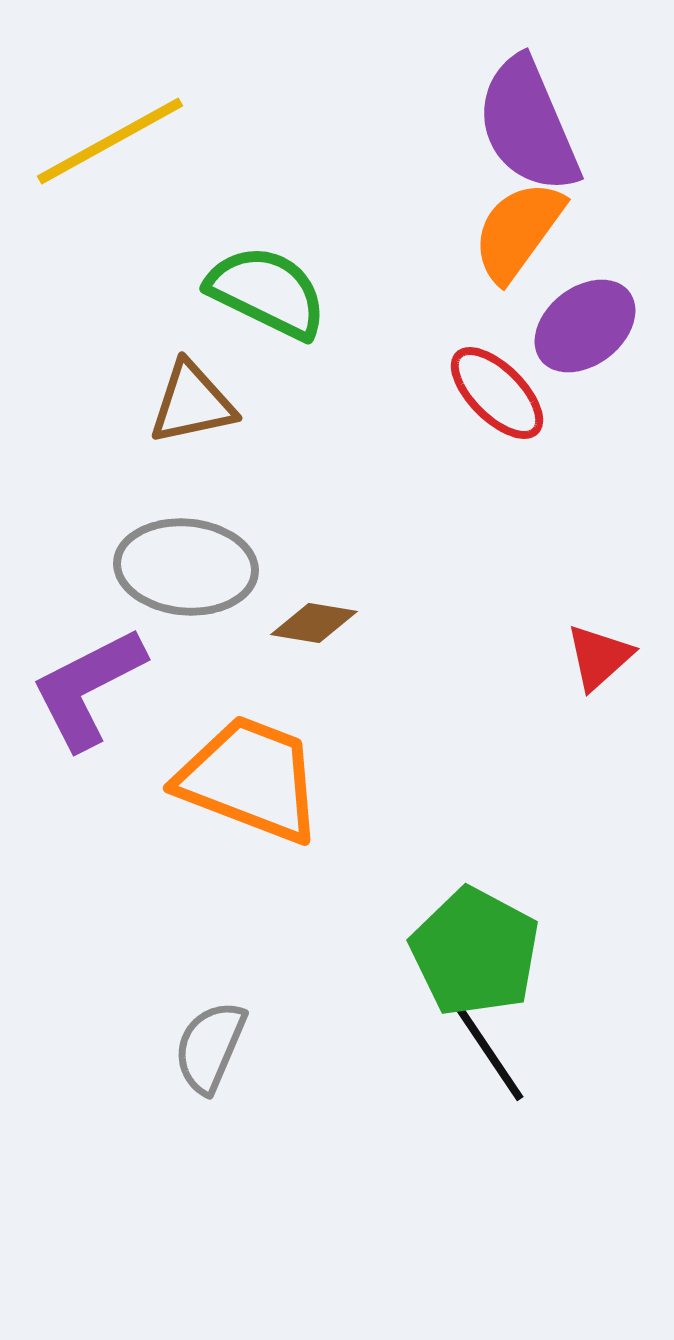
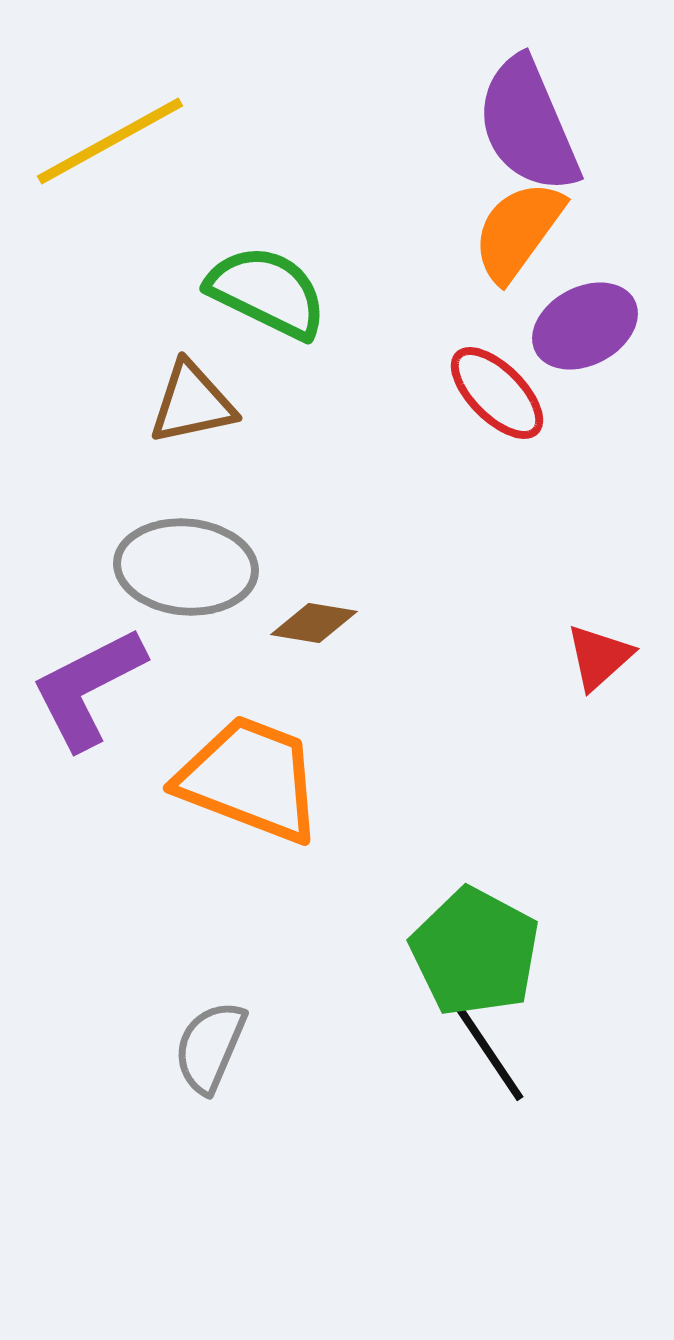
purple ellipse: rotated 10 degrees clockwise
